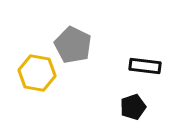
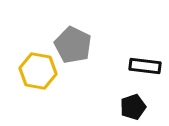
yellow hexagon: moved 1 px right, 2 px up
